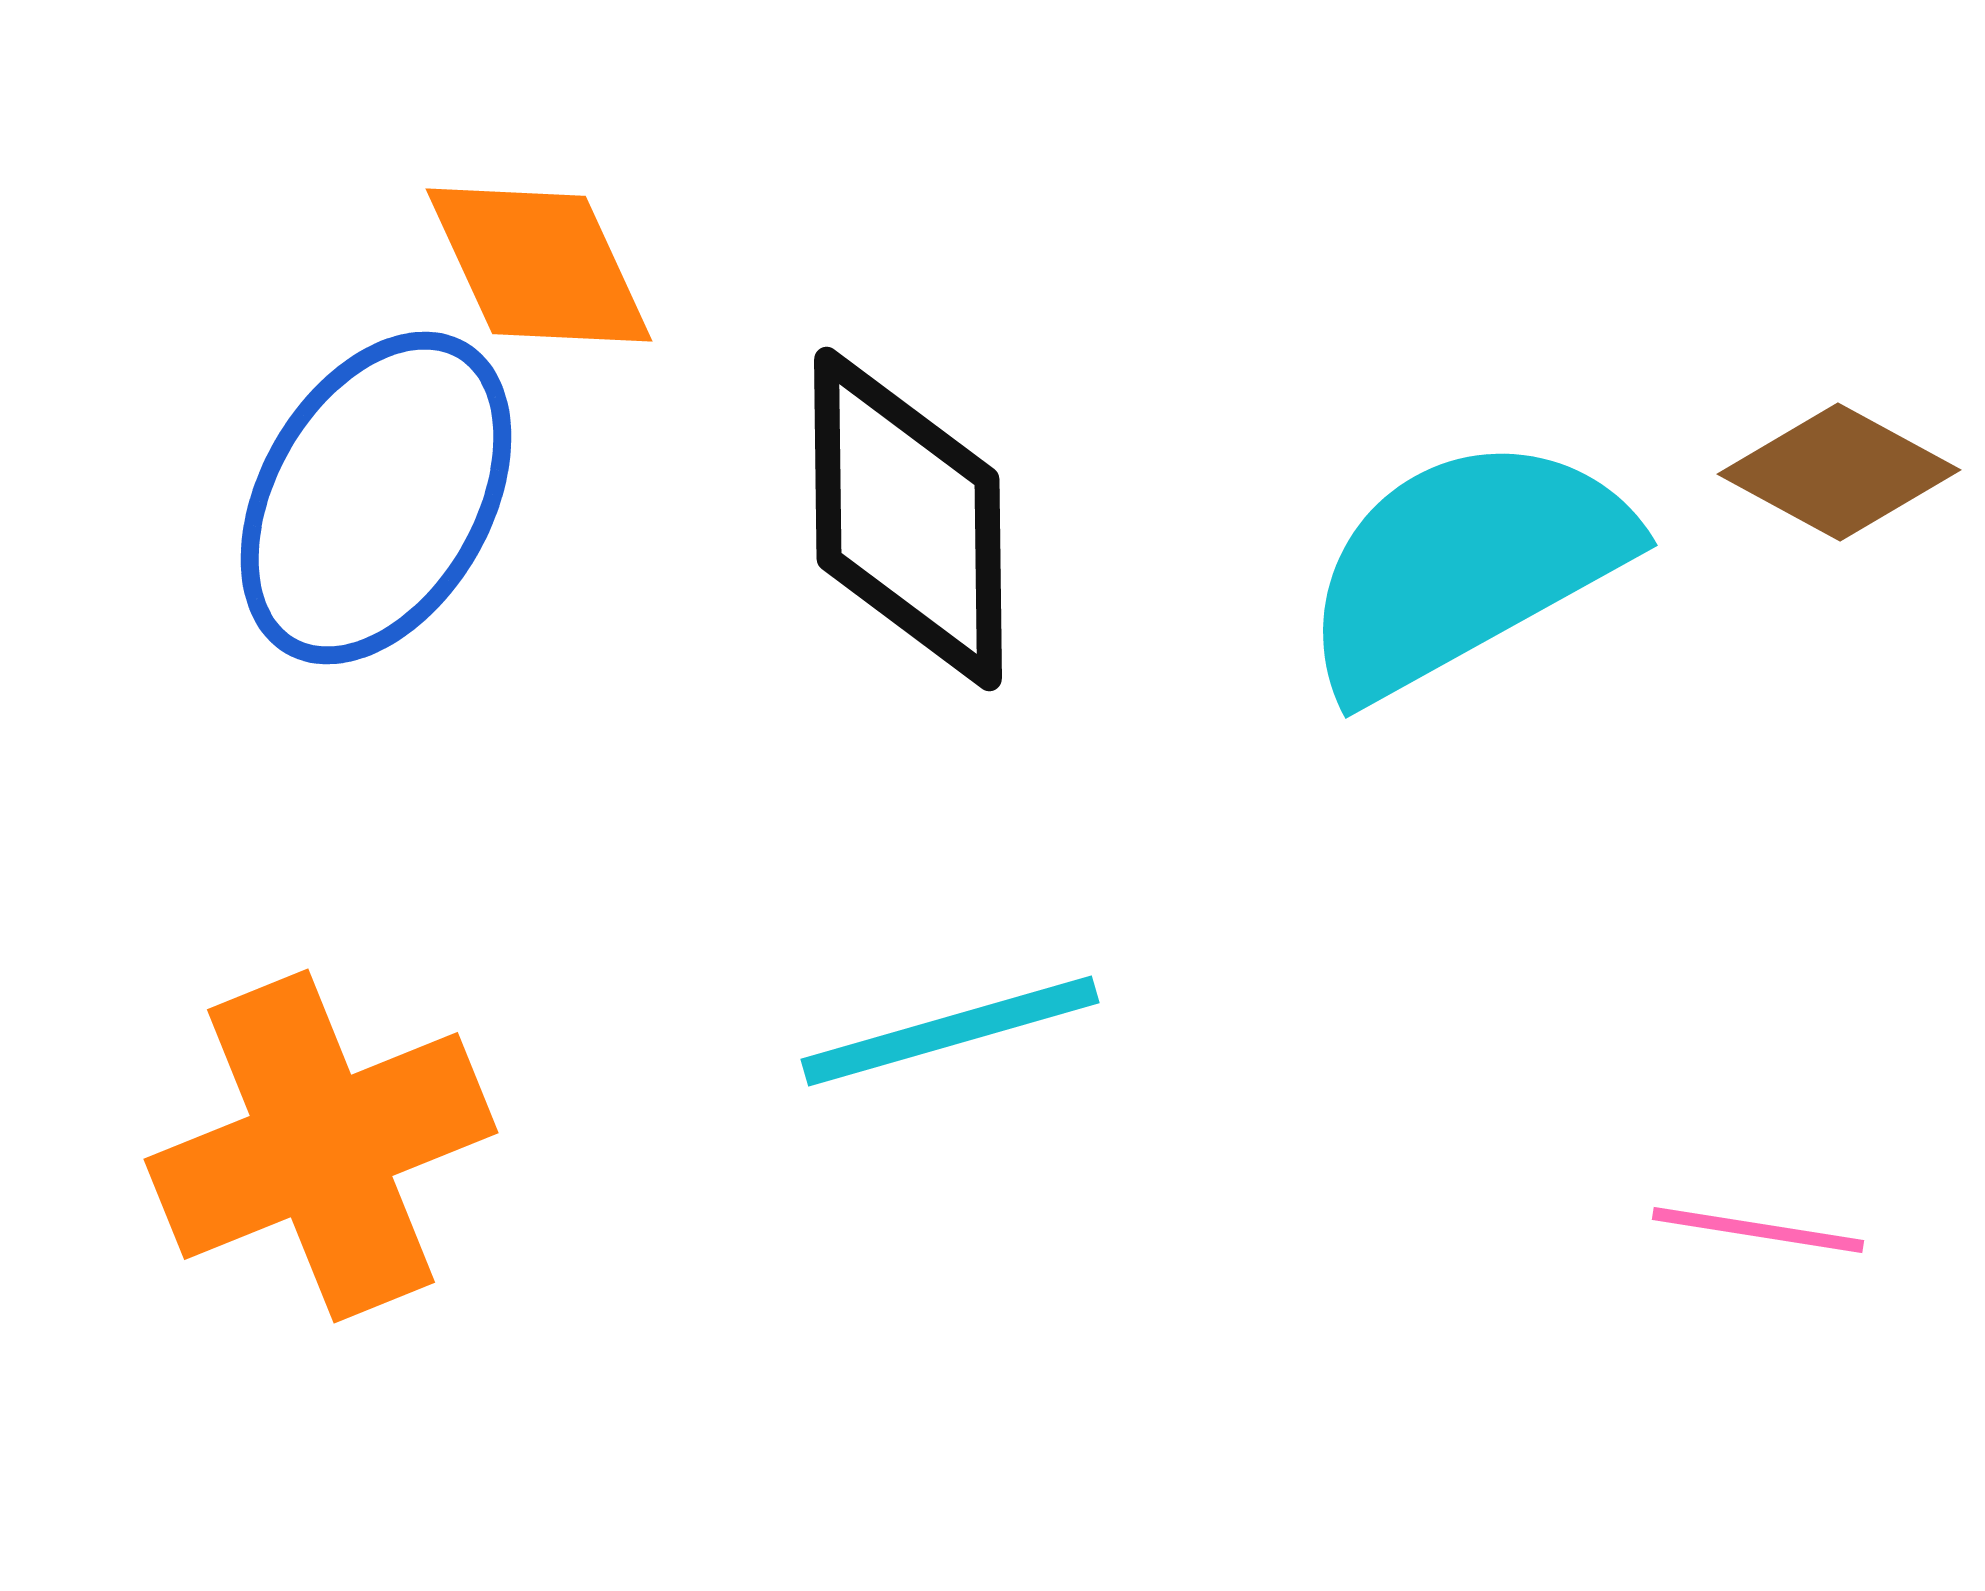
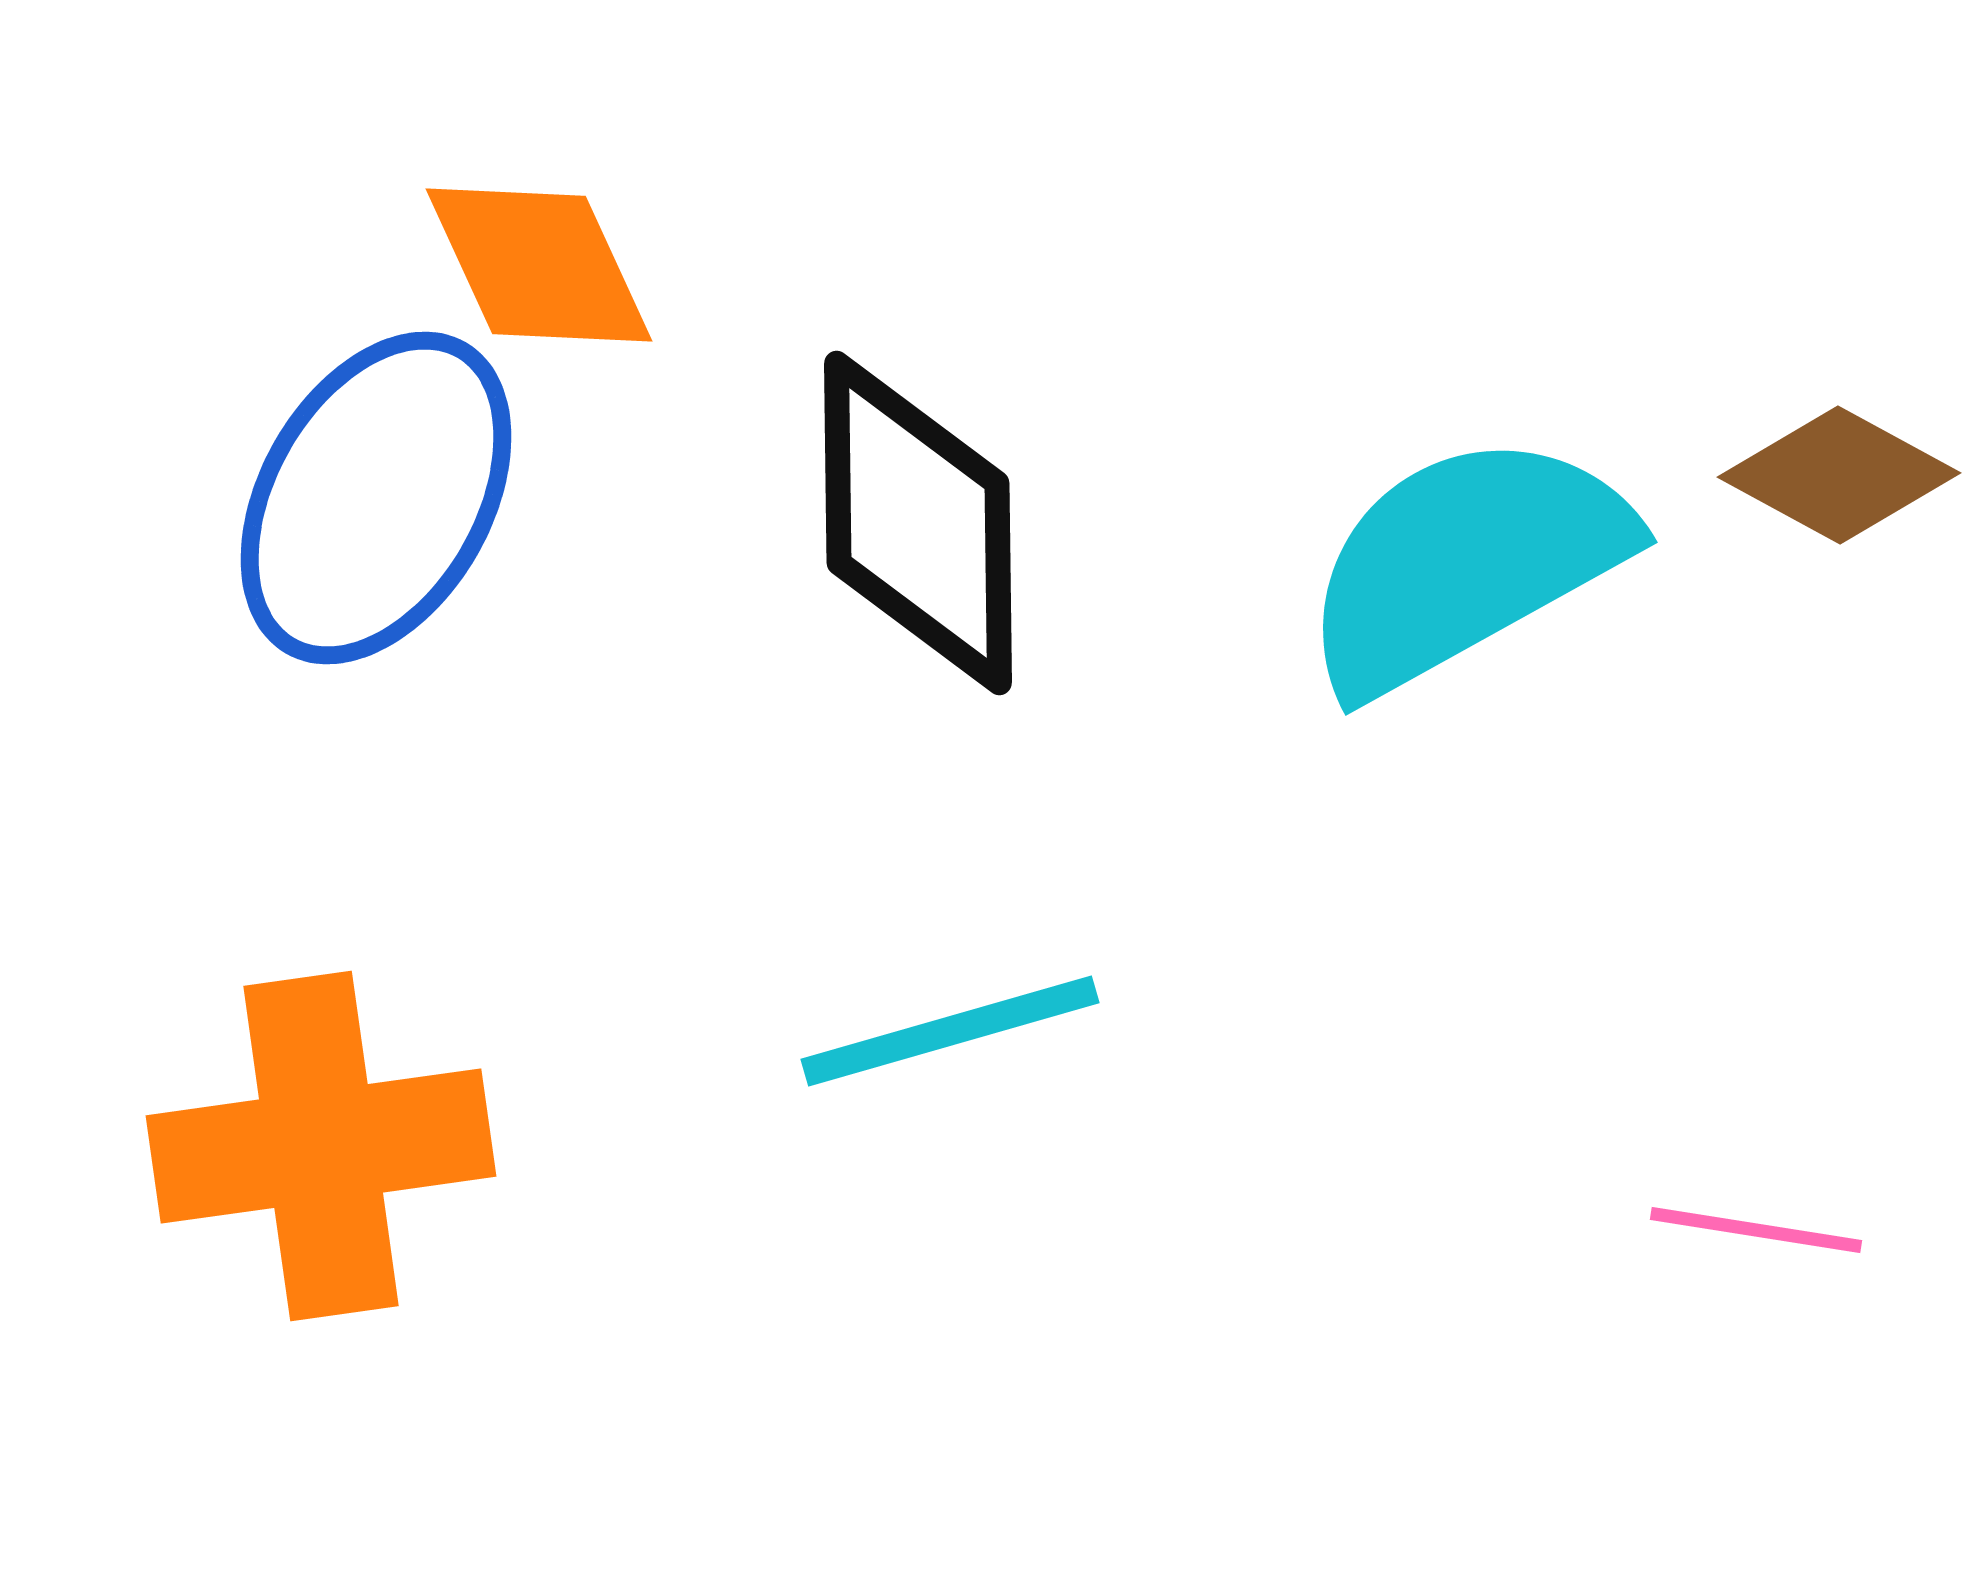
brown diamond: moved 3 px down
black diamond: moved 10 px right, 4 px down
cyan semicircle: moved 3 px up
orange cross: rotated 14 degrees clockwise
pink line: moved 2 px left
